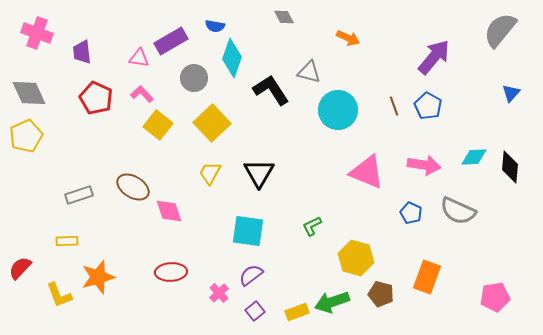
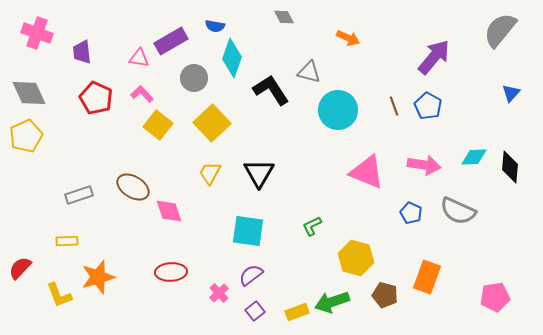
brown pentagon at (381, 294): moved 4 px right, 1 px down
